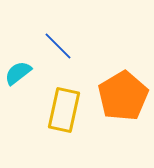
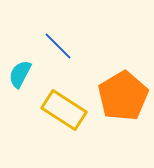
cyan semicircle: moved 2 px right, 1 px down; rotated 24 degrees counterclockwise
yellow rectangle: rotated 69 degrees counterclockwise
